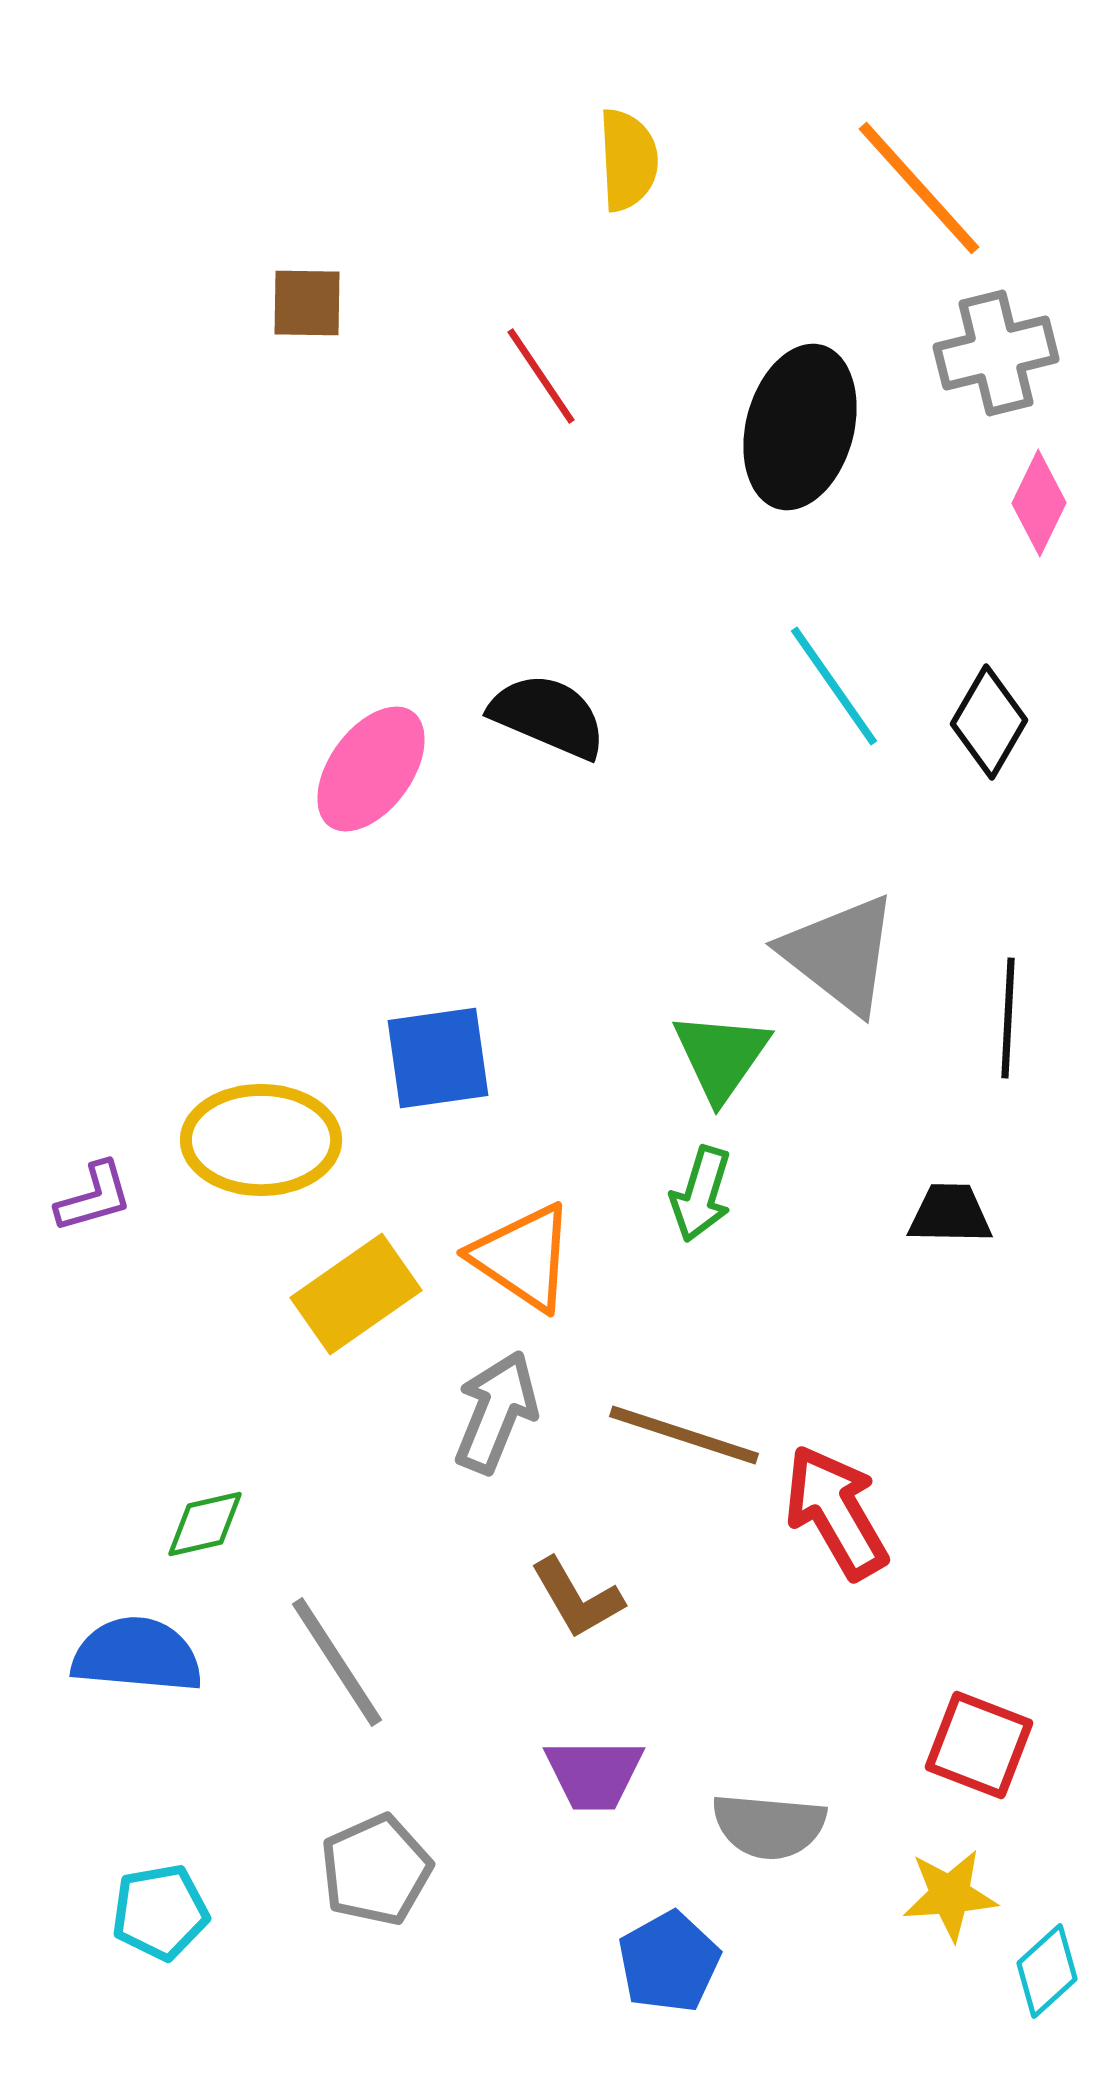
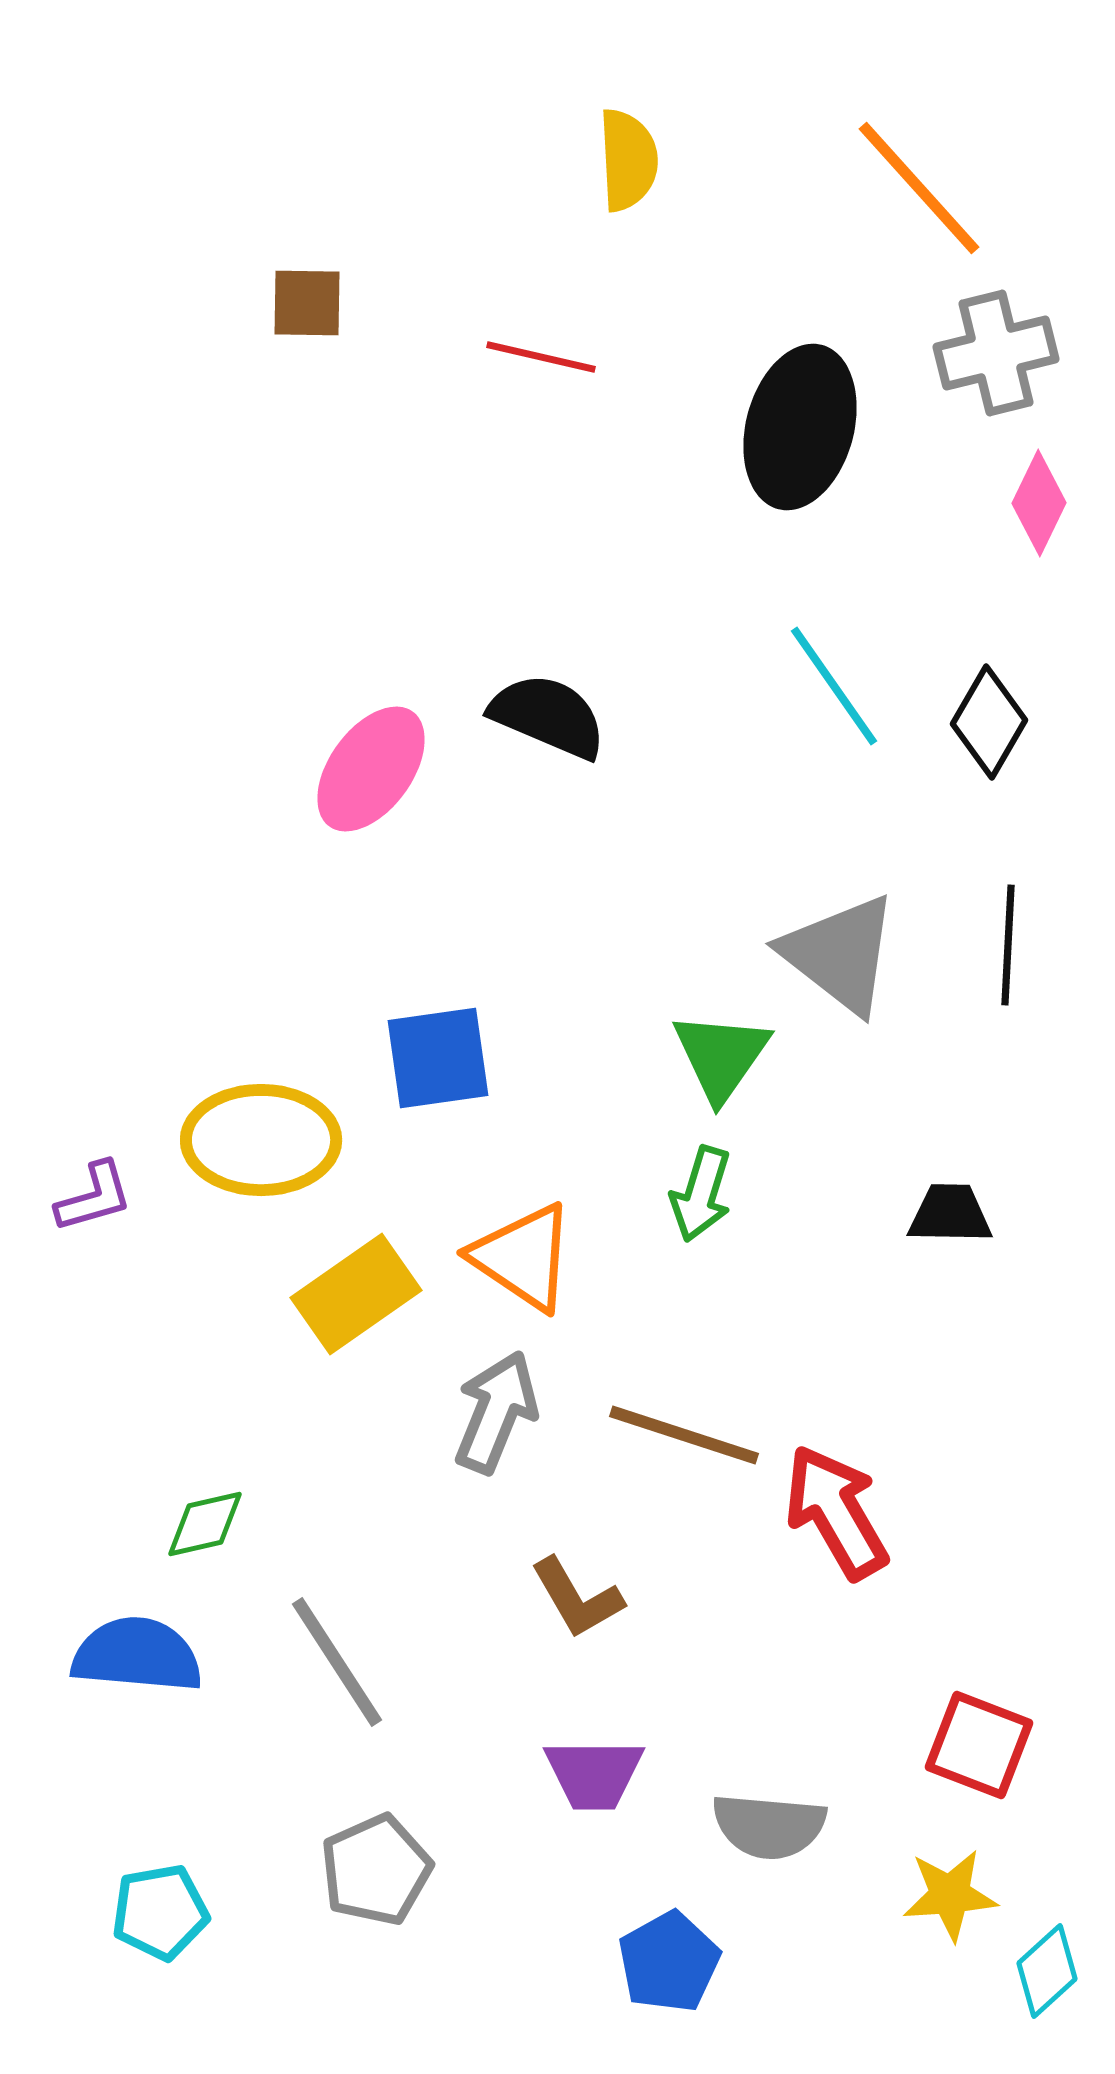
red line: moved 19 px up; rotated 43 degrees counterclockwise
black line: moved 73 px up
